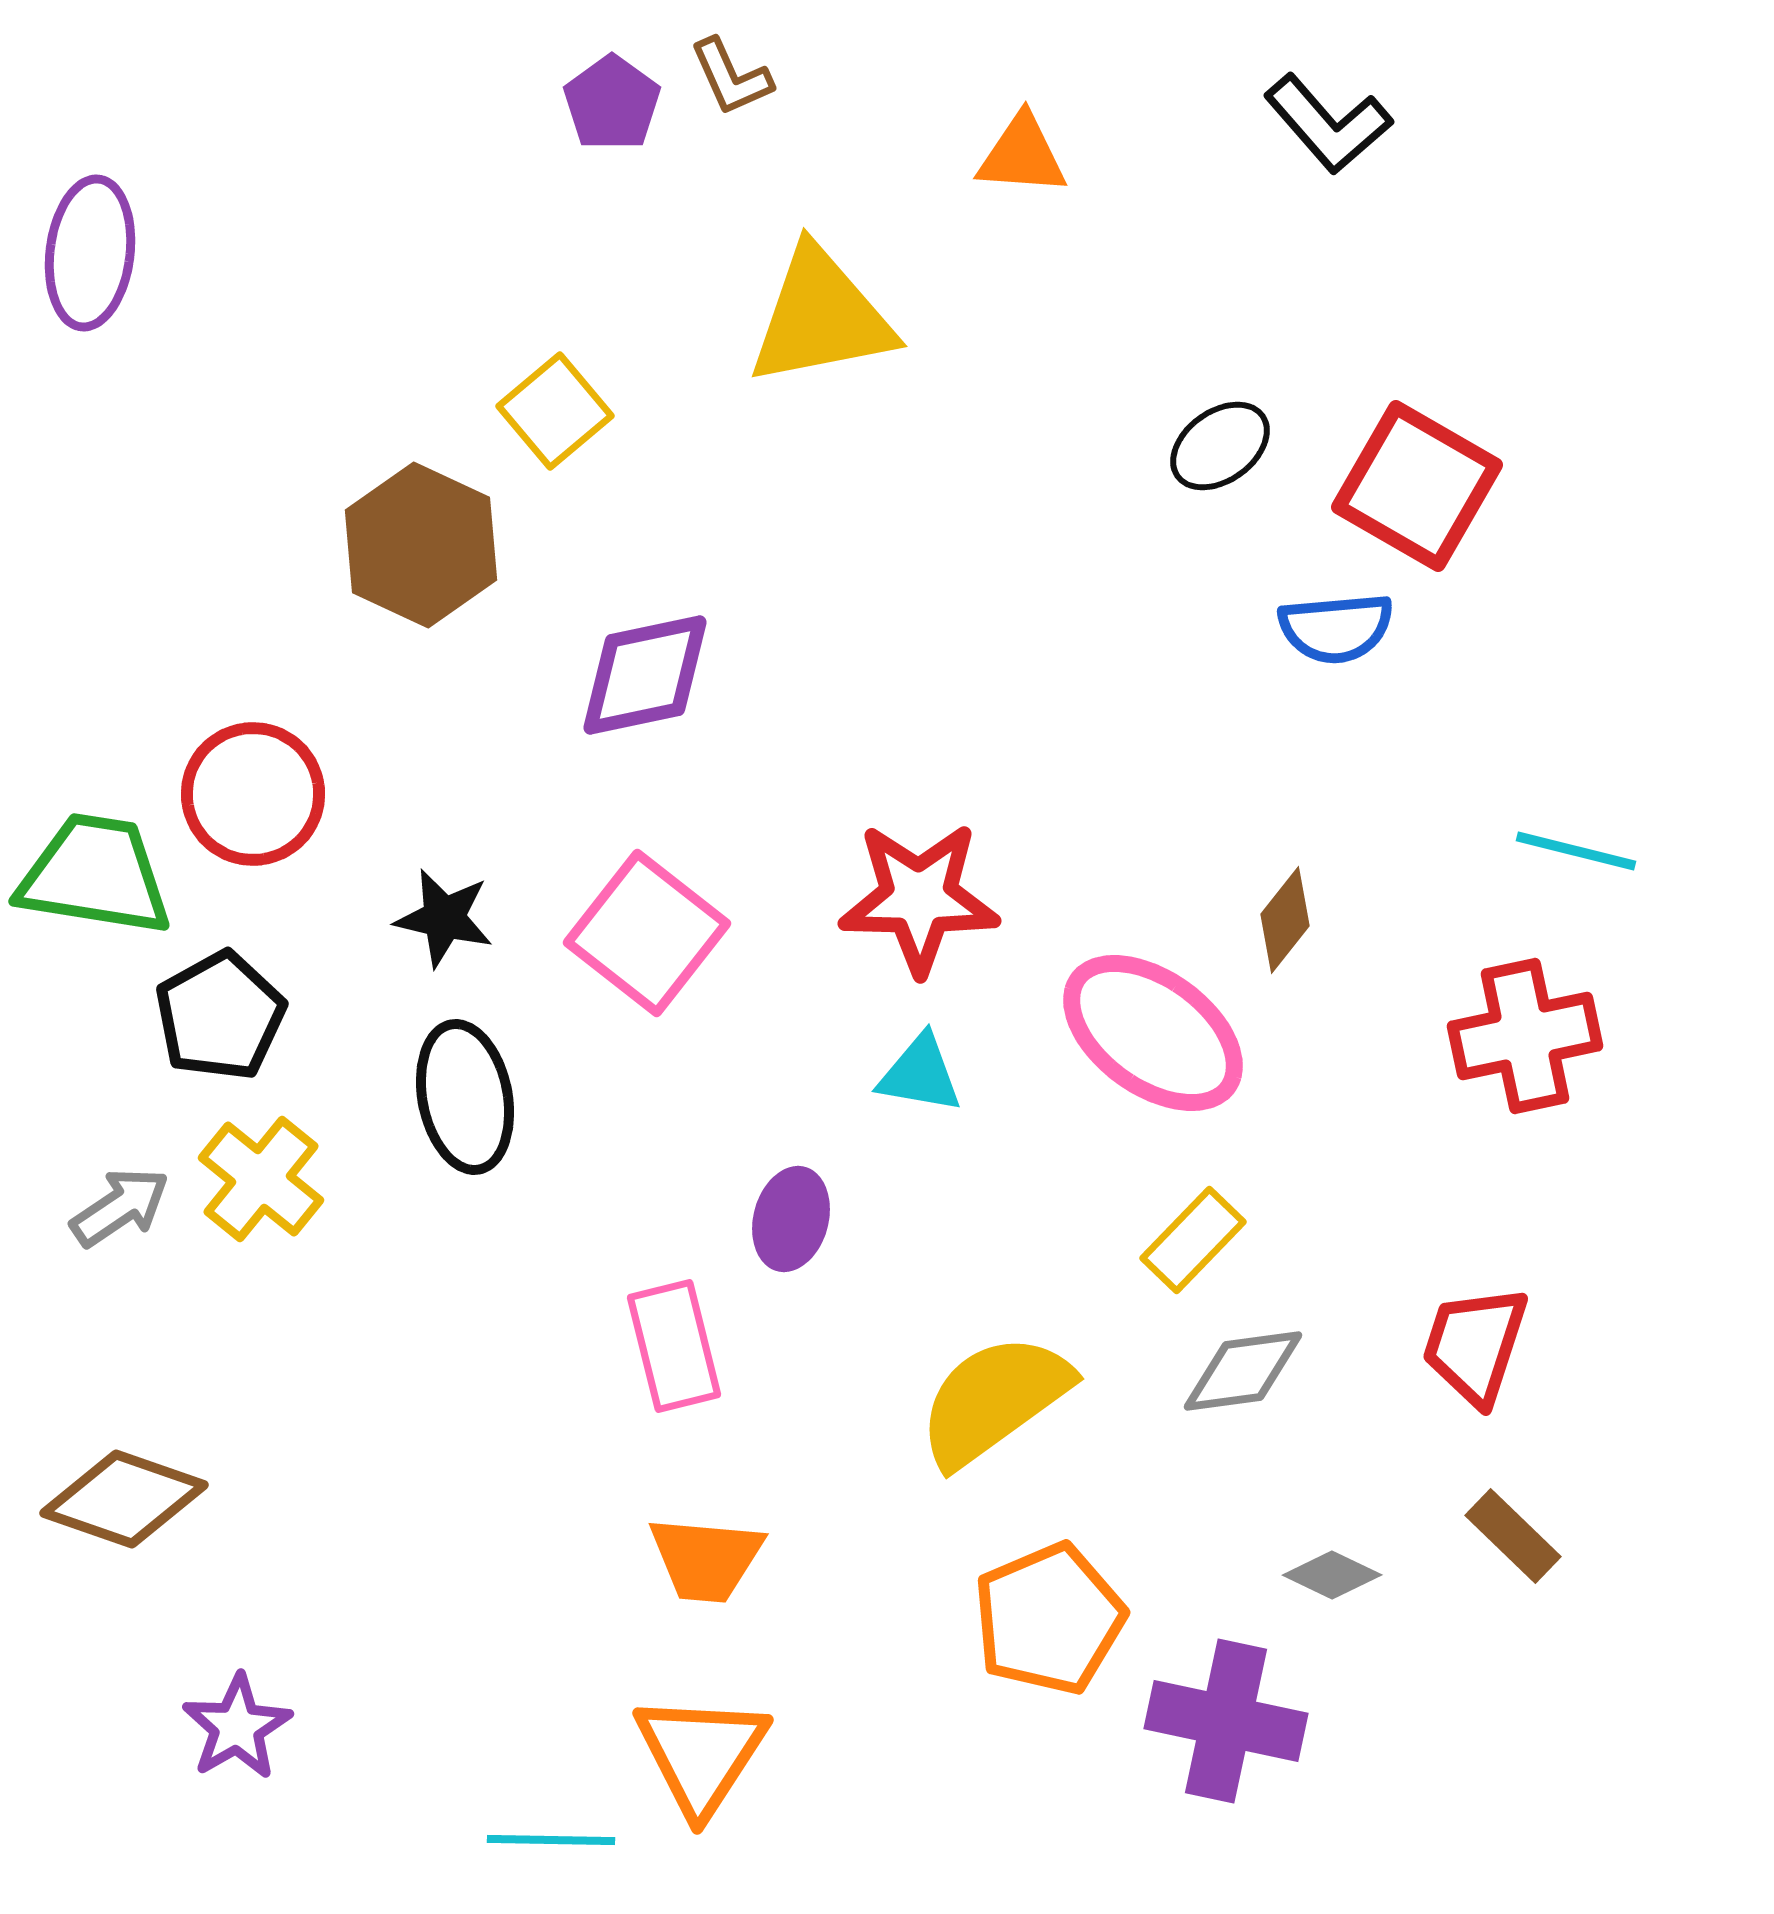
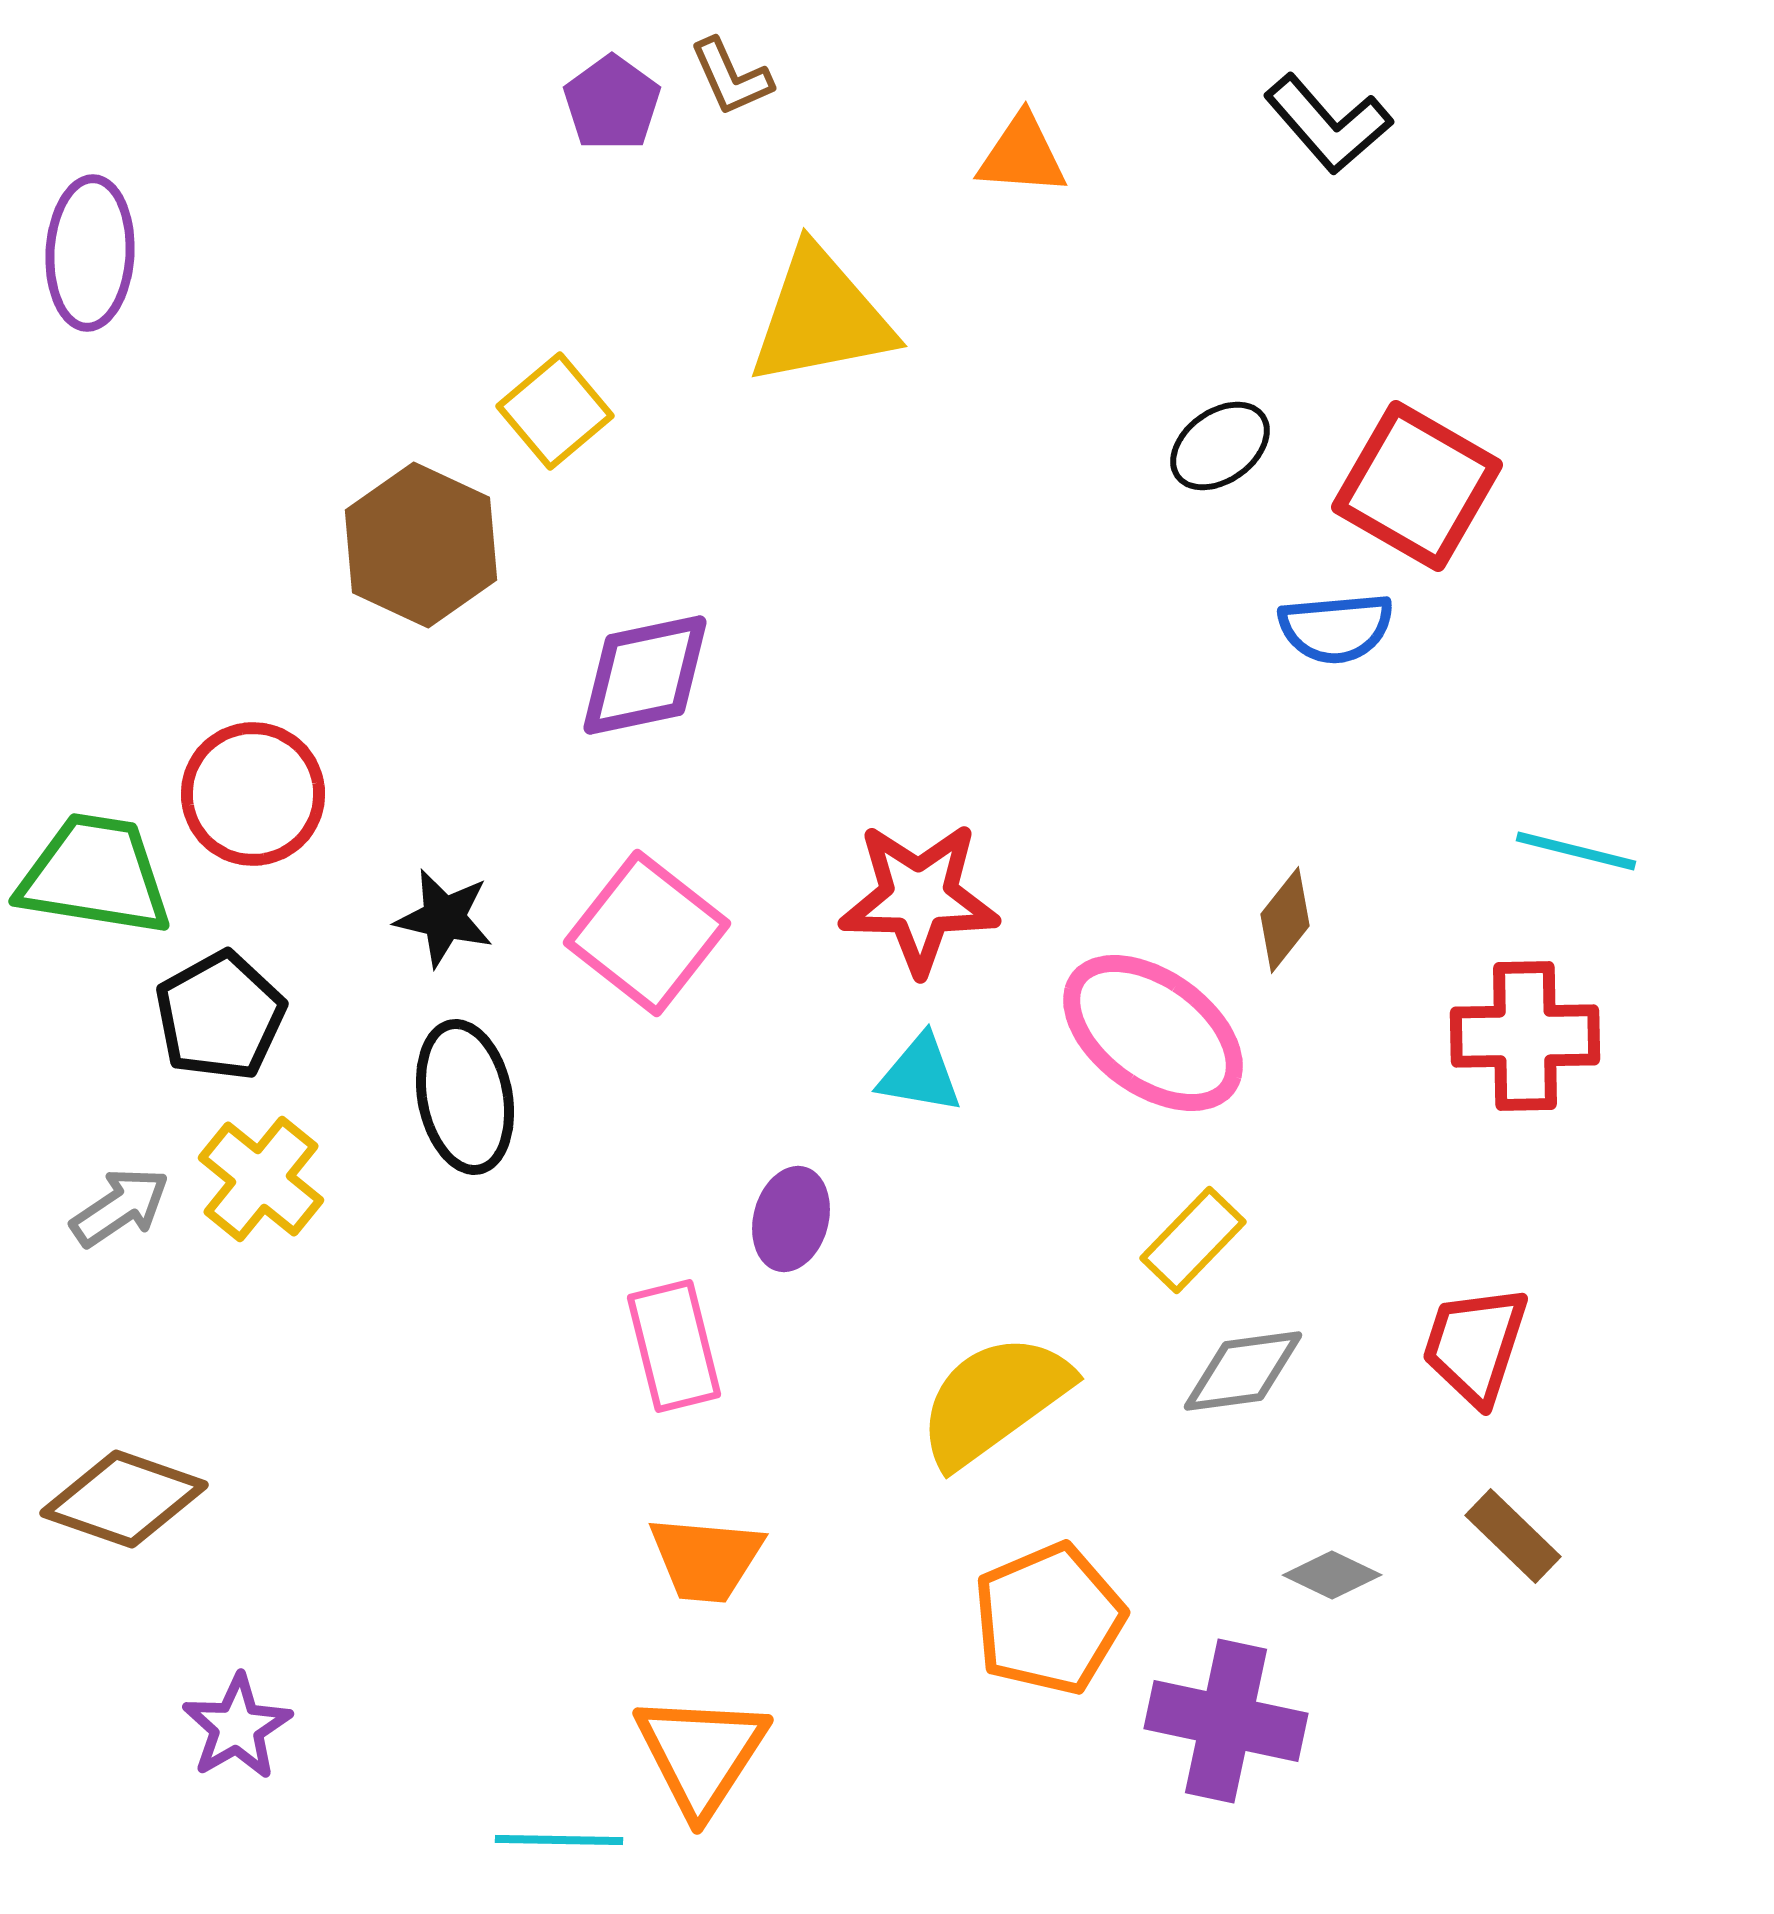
purple ellipse at (90, 253): rotated 4 degrees counterclockwise
red cross at (1525, 1036): rotated 11 degrees clockwise
cyan line at (551, 1840): moved 8 px right
